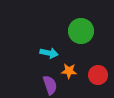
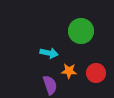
red circle: moved 2 px left, 2 px up
